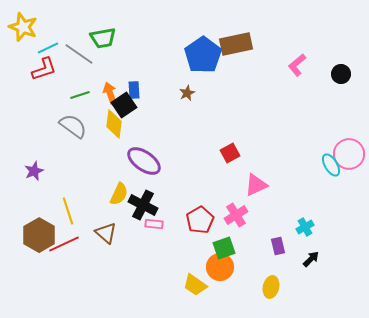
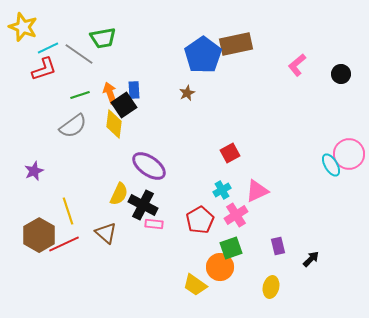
gray semicircle: rotated 108 degrees clockwise
purple ellipse: moved 5 px right, 5 px down
pink triangle: moved 1 px right, 6 px down
cyan cross: moved 83 px left, 37 px up
green square: moved 7 px right
